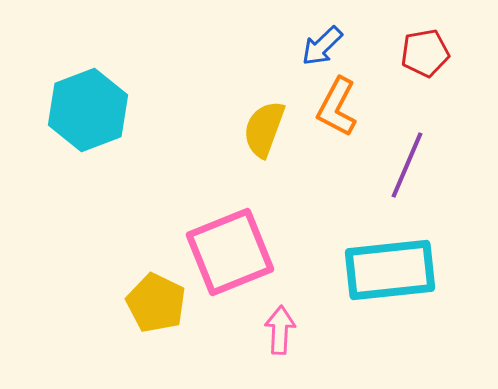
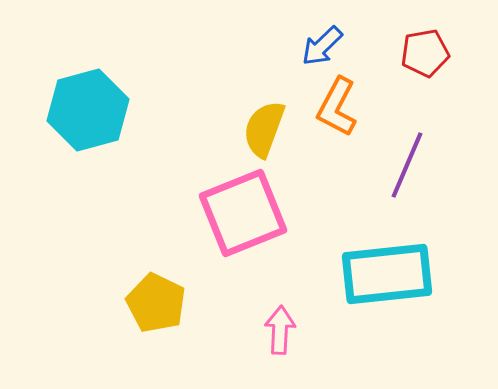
cyan hexagon: rotated 6 degrees clockwise
pink square: moved 13 px right, 39 px up
cyan rectangle: moved 3 px left, 4 px down
